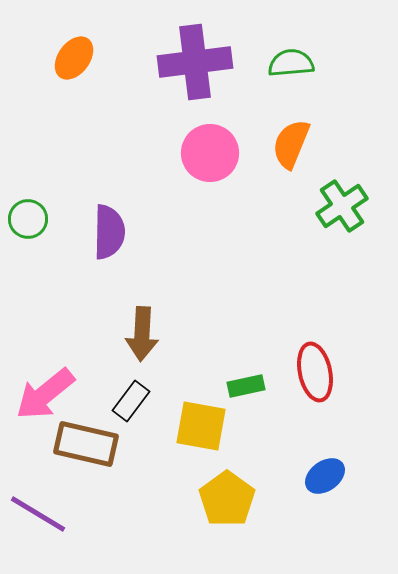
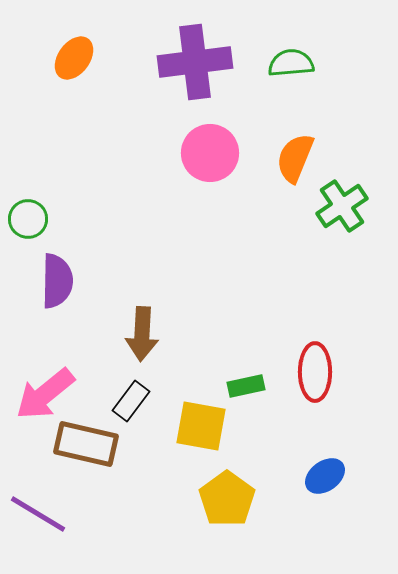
orange semicircle: moved 4 px right, 14 px down
purple semicircle: moved 52 px left, 49 px down
red ellipse: rotated 12 degrees clockwise
